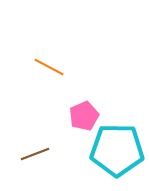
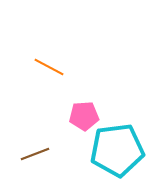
pink pentagon: rotated 20 degrees clockwise
cyan pentagon: rotated 8 degrees counterclockwise
